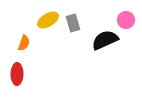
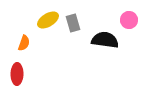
pink circle: moved 3 px right
black semicircle: rotated 32 degrees clockwise
